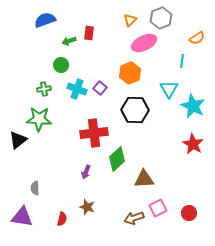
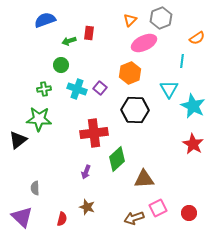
purple triangle: rotated 35 degrees clockwise
